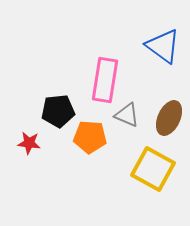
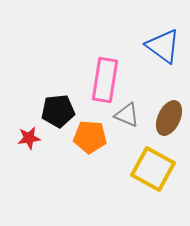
red star: moved 5 px up; rotated 15 degrees counterclockwise
